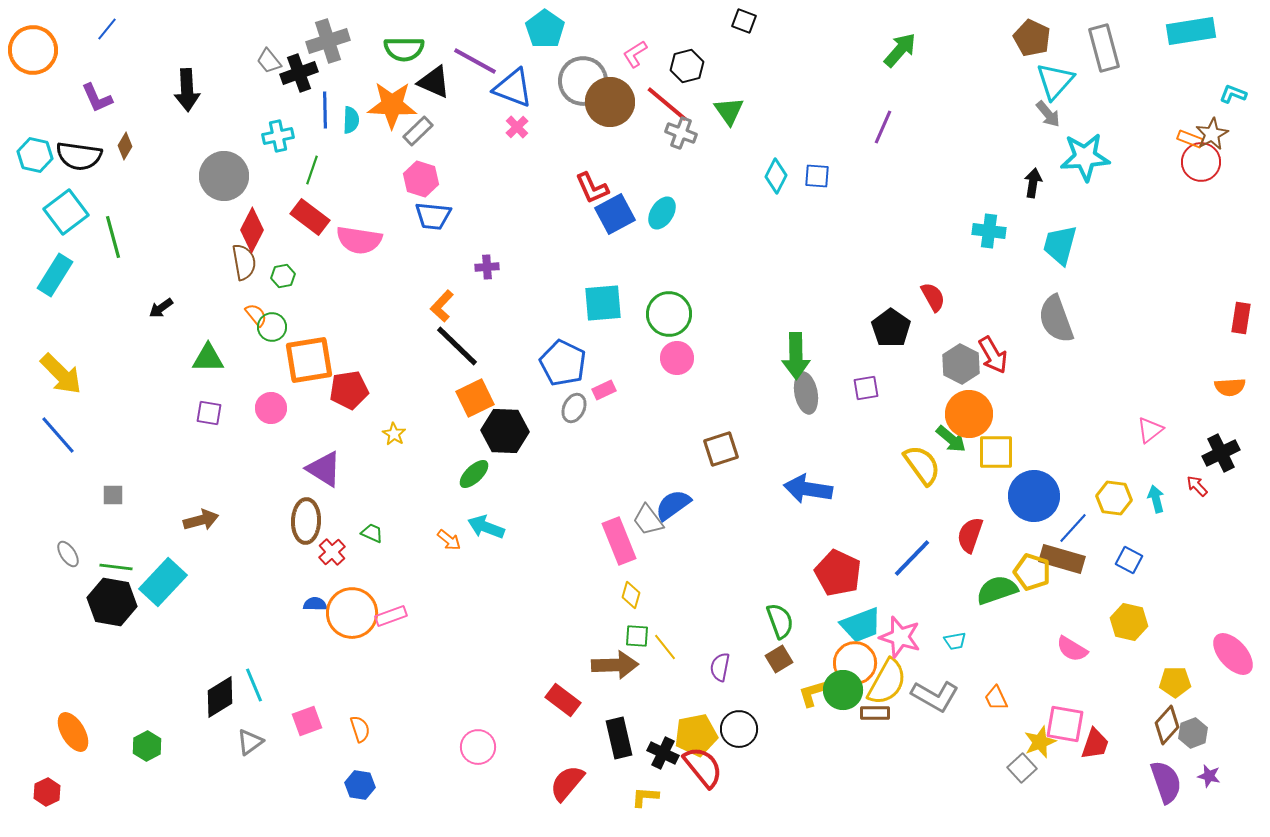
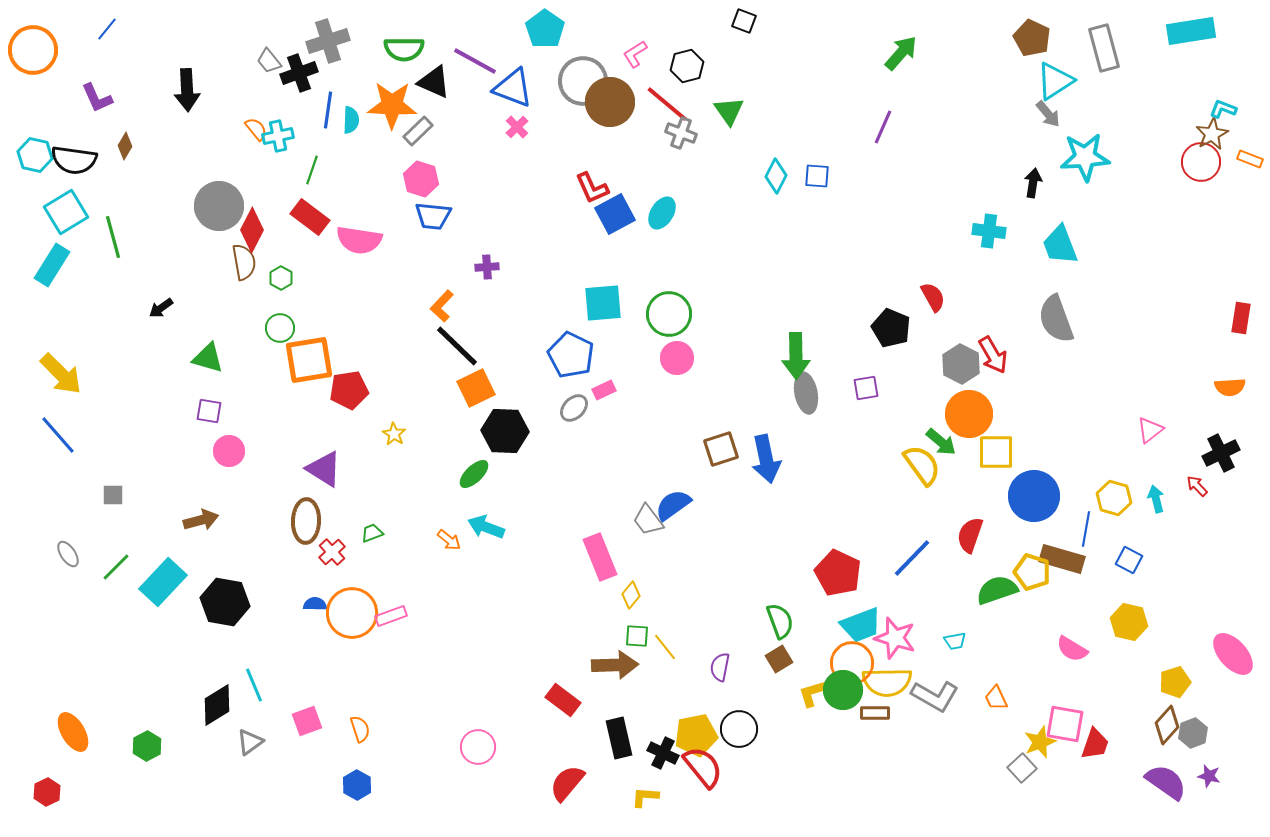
green arrow at (900, 50): moved 1 px right, 3 px down
cyan triangle at (1055, 81): rotated 15 degrees clockwise
cyan L-shape at (1233, 94): moved 10 px left, 15 px down
blue line at (325, 110): moved 3 px right; rotated 9 degrees clockwise
orange rectangle at (1190, 139): moved 60 px right, 20 px down
black semicircle at (79, 156): moved 5 px left, 4 px down
gray circle at (224, 176): moved 5 px left, 30 px down
cyan square at (66, 212): rotated 6 degrees clockwise
cyan trapezoid at (1060, 245): rotated 36 degrees counterclockwise
cyan rectangle at (55, 275): moved 3 px left, 10 px up
green hexagon at (283, 276): moved 2 px left, 2 px down; rotated 20 degrees counterclockwise
orange semicircle at (256, 315): moved 186 px up
green circle at (272, 327): moved 8 px right, 1 px down
black pentagon at (891, 328): rotated 12 degrees counterclockwise
green triangle at (208, 358): rotated 16 degrees clockwise
blue pentagon at (563, 363): moved 8 px right, 8 px up
orange square at (475, 398): moved 1 px right, 10 px up
pink circle at (271, 408): moved 42 px left, 43 px down
gray ellipse at (574, 408): rotated 20 degrees clockwise
purple square at (209, 413): moved 2 px up
green arrow at (951, 439): moved 10 px left, 3 px down
blue arrow at (808, 489): moved 42 px left, 30 px up; rotated 111 degrees counterclockwise
yellow hexagon at (1114, 498): rotated 8 degrees clockwise
blue line at (1073, 528): moved 13 px right, 1 px down; rotated 32 degrees counterclockwise
green trapezoid at (372, 533): rotated 45 degrees counterclockwise
pink rectangle at (619, 541): moved 19 px left, 16 px down
green line at (116, 567): rotated 52 degrees counterclockwise
yellow diamond at (631, 595): rotated 24 degrees clockwise
black hexagon at (112, 602): moved 113 px right
pink star at (900, 637): moved 5 px left, 1 px down
orange circle at (855, 663): moved 3 px left
yellow semicircle at (887, 682): rotated 60 degrees clockwise
yellow pentagon at (1175, 682): rotated 16 degrees counterclockwise
black diamond at (220, 697): moved 3 px left, 8 px down
purple semicircle at (1166, 782): rotated 36 degrees counterclockwise
blue hexagon at (360, 785): moved 3 px left; rotated 20 degrees clockwise
